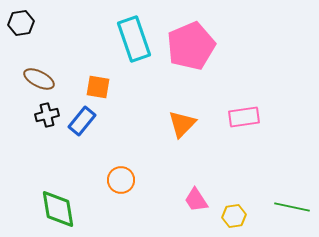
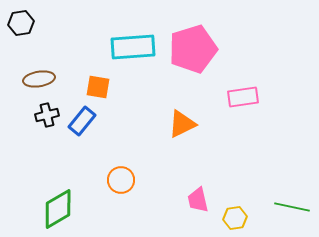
cyan rectangle: moved 1 px left, 8 px down; rotated 75 degrees counterclockwise
pink pentagon: moved 2 px right, 3 px down; rotated 6 degrees clockwise
brown ellipse: rotated 36 degrees counterclockwise
pink rectangle: moved 1 px left, 20 px up
orange triangle: rotated 20 degrees clockwise
pink trapezoid: moved 2 px right; rotated 20 degrees clockwise
green diamond: rotated 69 degrees clockwise
yellow hexagon: moved 1 px right, 2 px down
